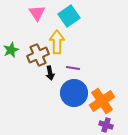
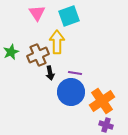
cyan square: rotated 15 degrees clockwise
green star: moved 2 px down
purple line: moved 2 px right, 5 px down
blue circle: moved 3 px left, 1 px up
